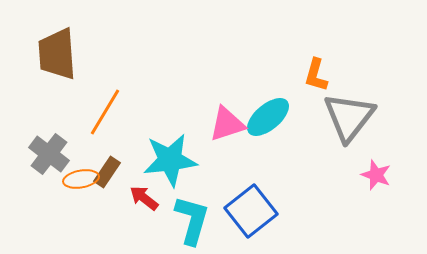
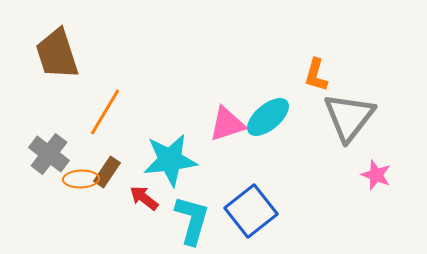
brown trapezoid: rotated 14 degrees counterclockwise
orange ellipse: rotated 8 degrees clockwise
